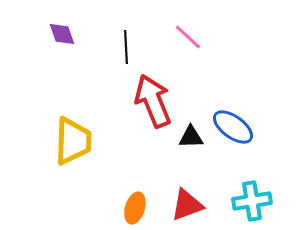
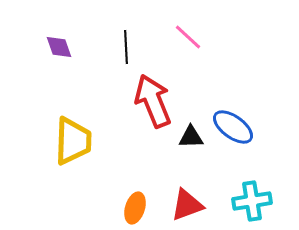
purple diamond: moved 3 px left, 13 px down
